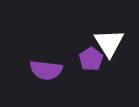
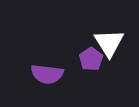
purple semicircle: moved 1 px right, 4 px down
